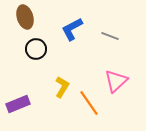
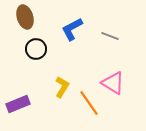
pink triangle: moved 3 px left, 2 px down; rotated 45 degrees counterclockwise
